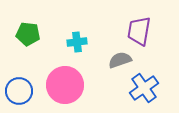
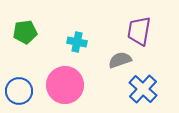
green pentagon: moved 3 px left, 2 px up; rotated 15 degrees counterclockwise
cyan cross: rotated 18 degrees clockwise
blue cross: moved 1 px left, 1 px down; rotated 12 degrees counterclockwise
